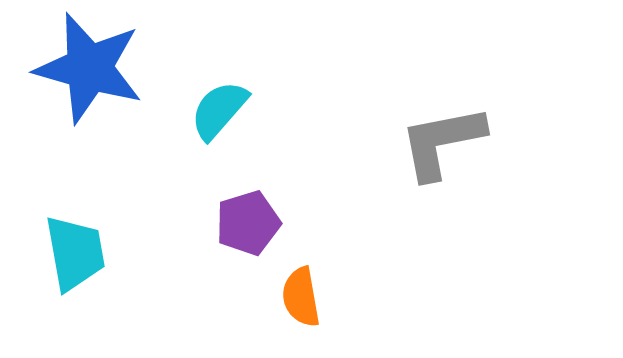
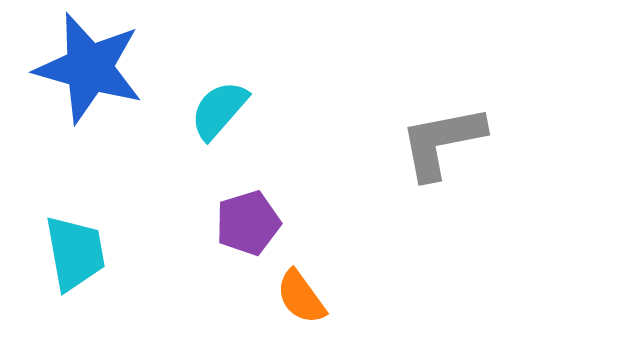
orange semicircle: rotated 26 degrees counterclockwise
